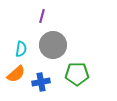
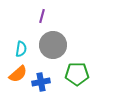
orange semicircle: moved 2 px right
